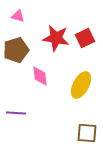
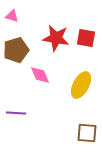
pink triangle: moved 6 px left
red square: moved 1 px right; rotated 36 degrees clockwise
pink diamond: moved 1 px up; rotated 15 degrees counterclockwise
